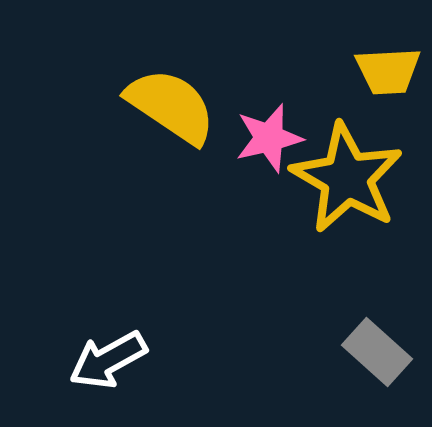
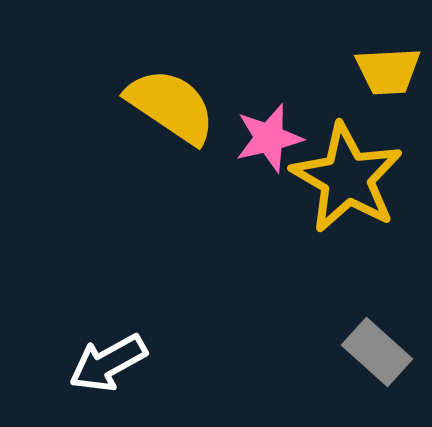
white arrow: moved 3 px down
